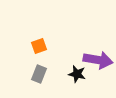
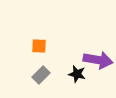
orange square: rotated 21 degrees clockwise
gray rectangle: moved 2 px right, 1 px down; rotated 24 degrees clockwise
